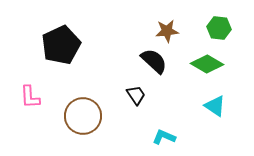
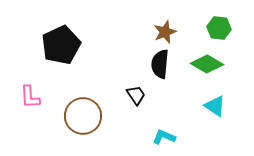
brown star: moved 2 px left, 1 px down; rotated 15 degrees counterclockwise
black semicircle: moved 6 px right, 3 px down; rotated 128 degrees counterclockwise
